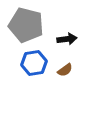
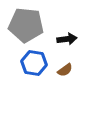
gray pentagon: rotated 8 degrees counterclockwise
blue hexagon: rotated 20 degrees clockwise
